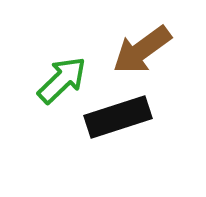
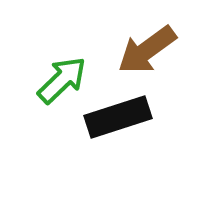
brown arrow: moved 5 px right
